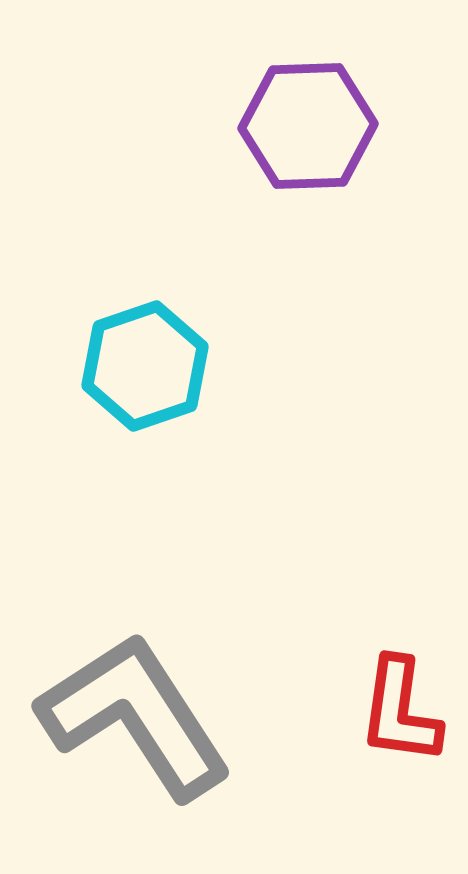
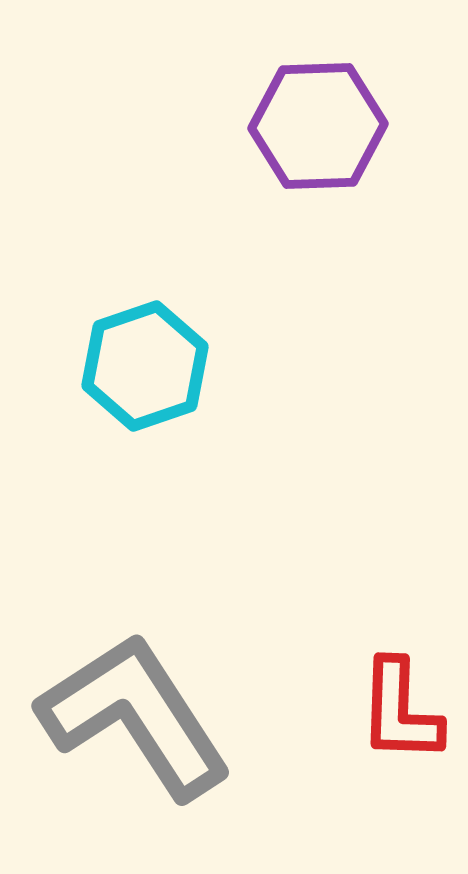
purple hexagon: moved 10 px right
red L-shape: rotated 6 degrees counterclockwise
